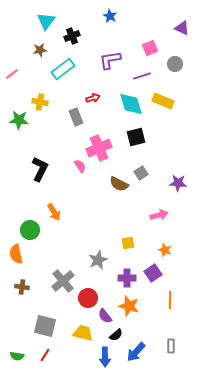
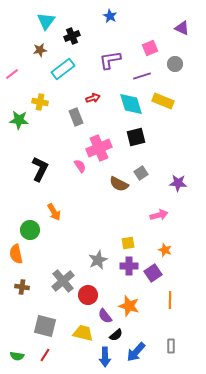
purple cross at (127, 278): moved 2 px right, 12 px up
red circle at (88, 298): moved 3 px up
